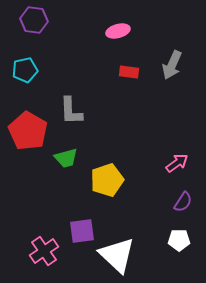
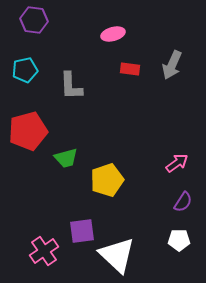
pink ellipse: moved 5 px left, 3 px down
red rectangle: moved 1 px right, 3 px up
gray L-shape: moved 25 px up
red pentagon: rotated 27 degrees clockwise
